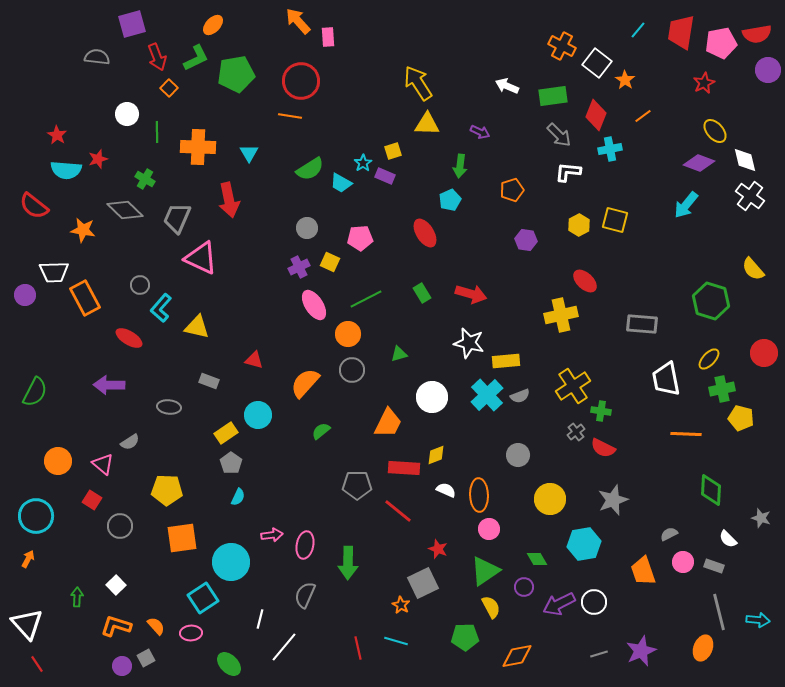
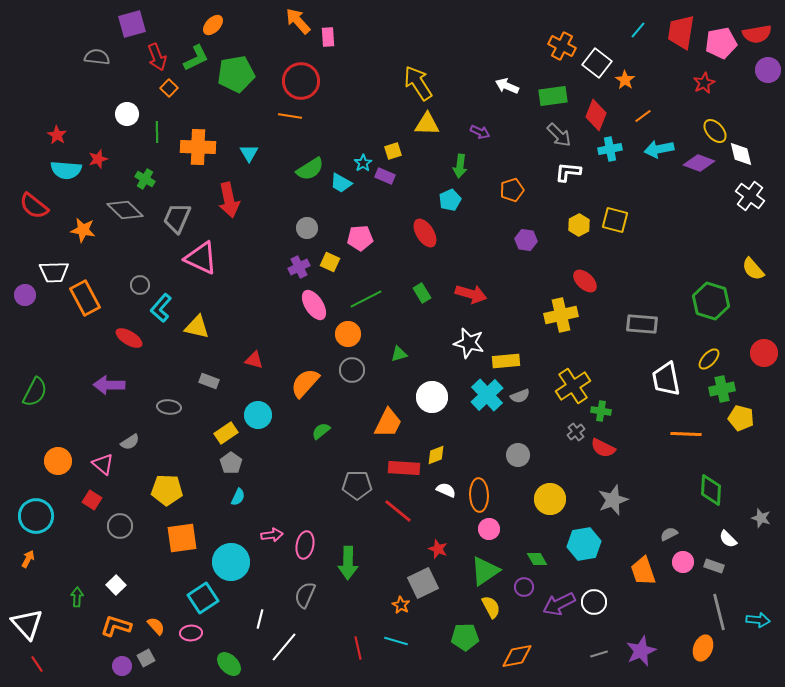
white diamond at (745, 160): moved 4 px left, 6 px up
cyan arrow at (686, 205): moved 27 px left, 56 px up; rotated 40 degrees clockwise
